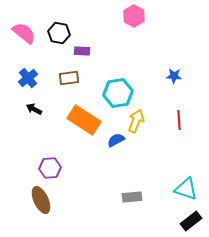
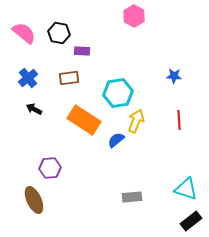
blue semicircle: rotated 12 degrees counterclockwise
brown ellipse: moved 7 px left
